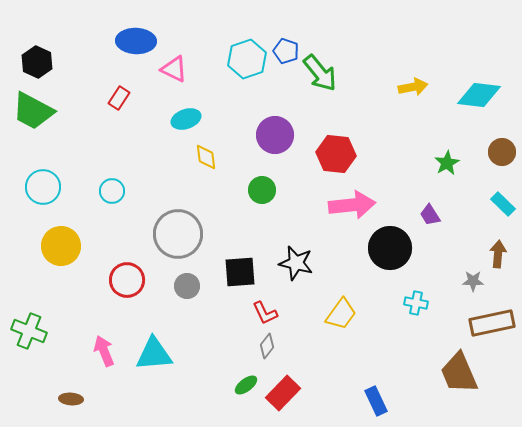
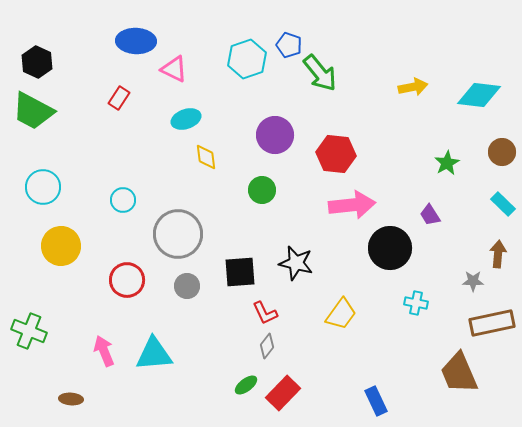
blue pentagon at (286, 51): moved 3 px right, 6 px up
cyan circle at (112, 191): moved 11 px right, 9 px down
